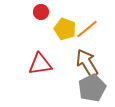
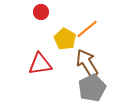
yellow pentagon: moved 10 px down; rotated 10 degrees clockwise
